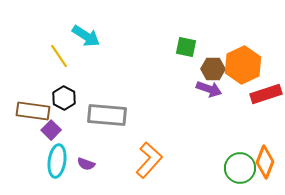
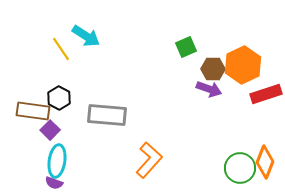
green square: rotated 35 degrees counterclockwise
yellow line: moved 2 px right, 7 px up
black hexagon: moved 5 px left
purple square: moved 1 px left
purple semicircle: moved 32 px left, 19 px down
